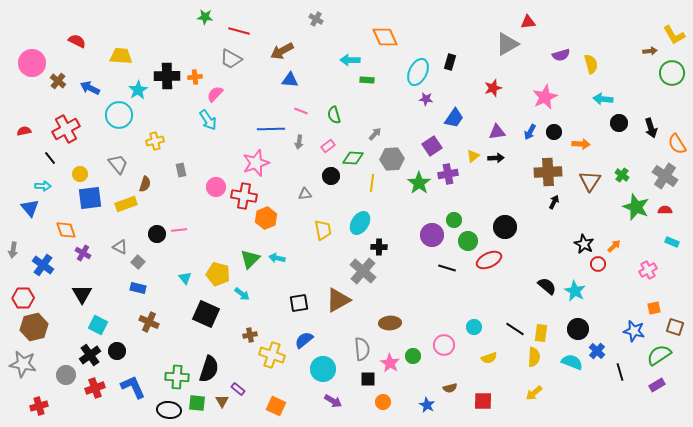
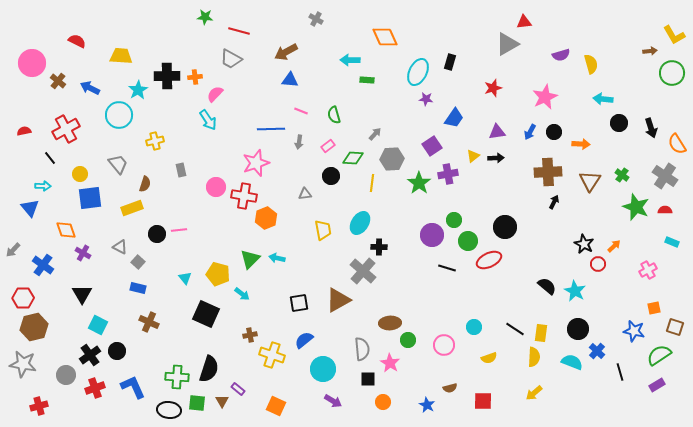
red triangle at (528, 22): moved 4 px left
brown arrow at (282, 51): moved 4 px right, 1 px down
yellow rectangle at (126, 204): moved 6 px right, 4 px down
gray arrow at (13, 250): rotated 35 degrees clockwise
green circle at (413, 356): moved 5 px left, 16 px up
